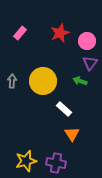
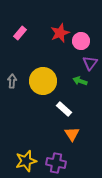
pink circle: moved 6 px left
